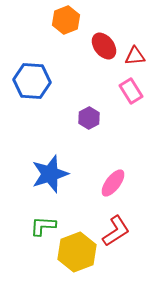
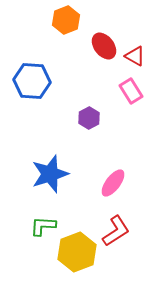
red triangle: rotated 35 degrees clockwise
